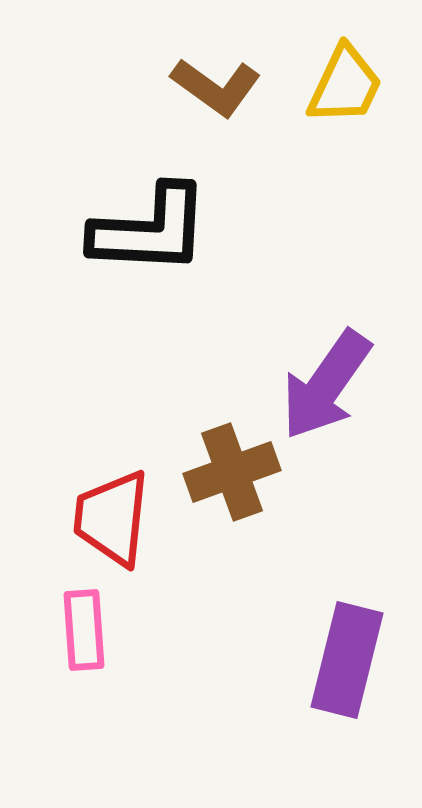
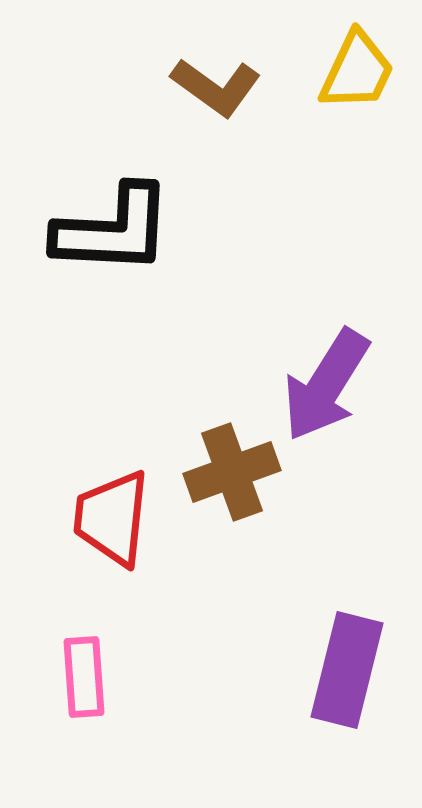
yellow trapezoid: moved 12 px right, 14 px up
black L-shape: moved 37 px left
purple arrow: rotated 3 degrees counterclockwise
pink rectangle: moved 47 px down
purple rectangle: moved 10 px down
